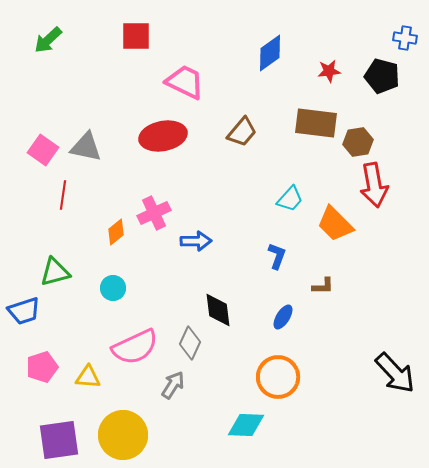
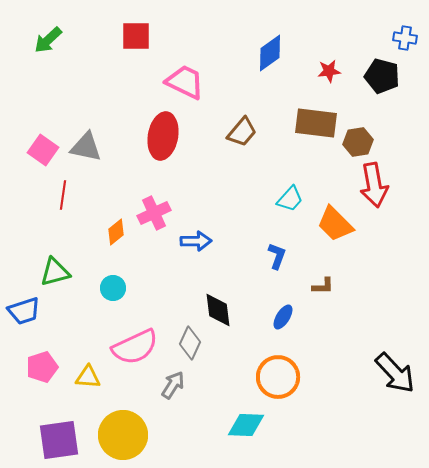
red ellipse: rotated 69 degrees counterclockwise
